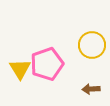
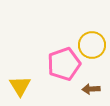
pink pentagon: moved 17 px right
yellow triangle: moved 17 px down
